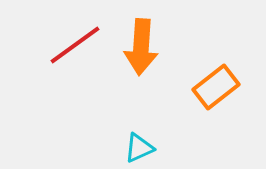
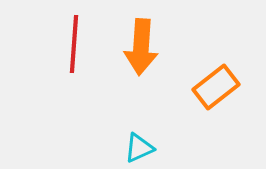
red line: moved 1 px left, 1 px up; rotated 50 degrees counterclockwise
